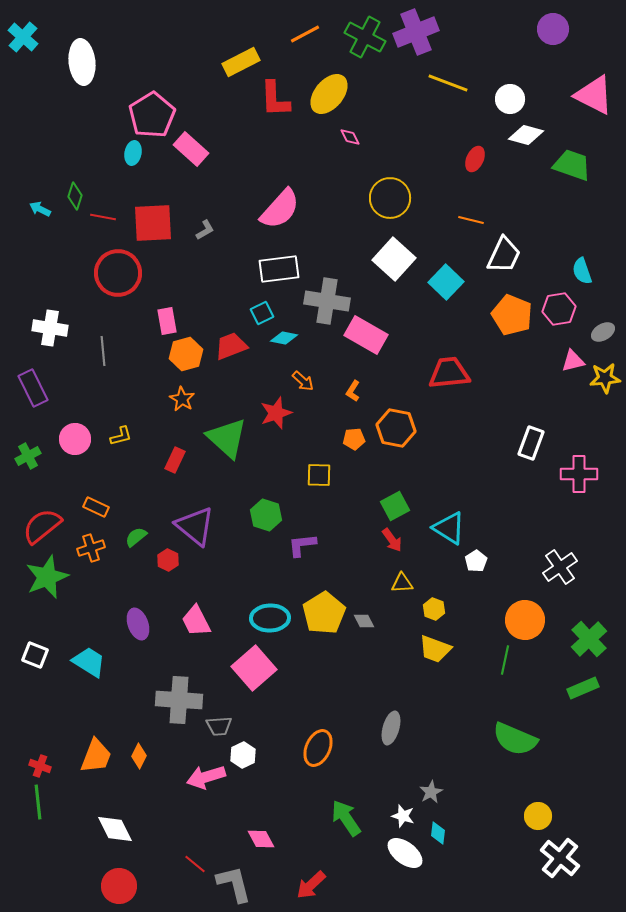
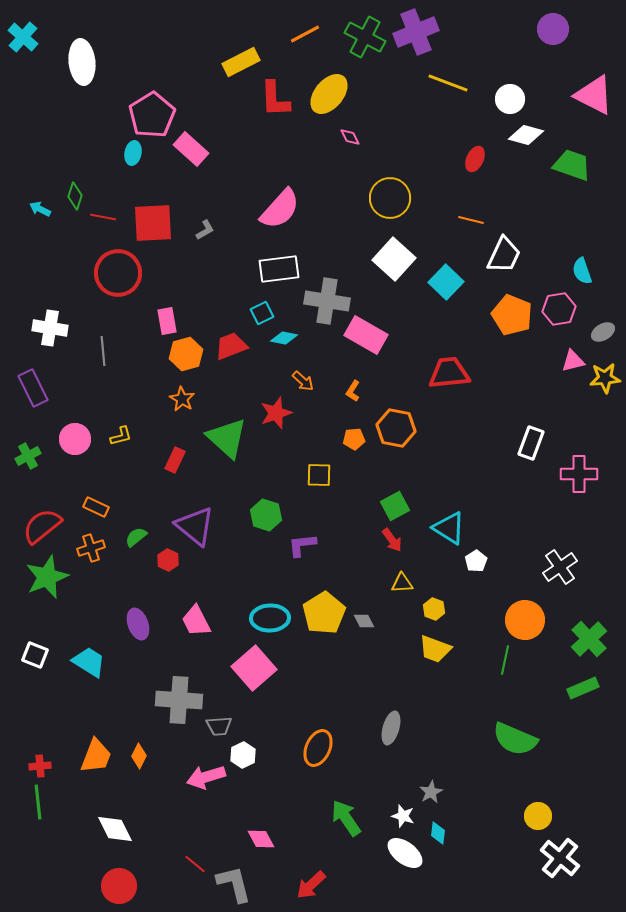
red cross at (40, 766): rotated 25 degrees counterclockwise
